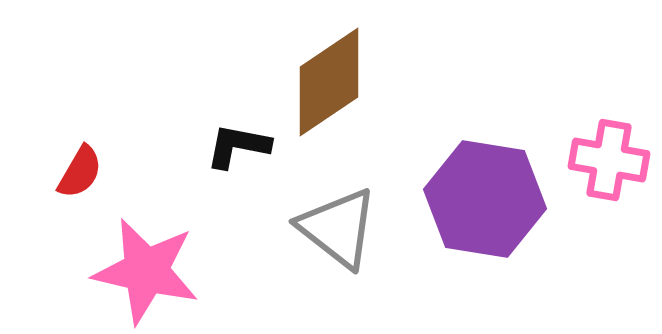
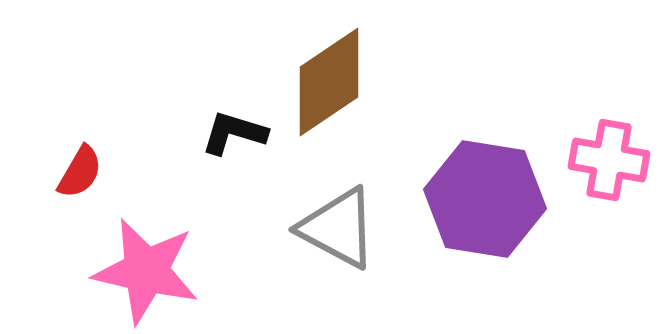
black L-shape: moved 4 px left, 13 px up; rotated 6 degrees clockwise
gray triangle: rotated 10 degrees counterclockwise
